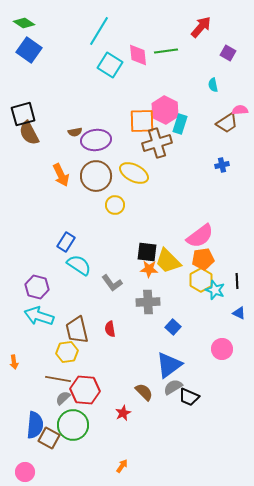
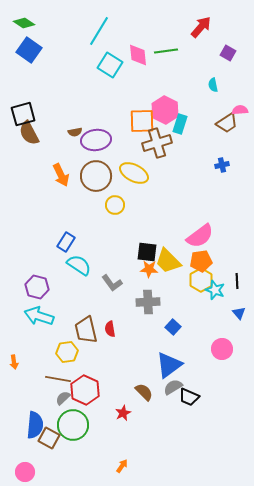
orange pentagon at (203, 259): moved 2 px left, 2 px down
blue triangle at (239, 313): rotated 24 degrees clockwise
brown trapezoid at (77, 330): moved 9 px right
red hexagon at (85, 390): rotated 20 degrees clockwise
